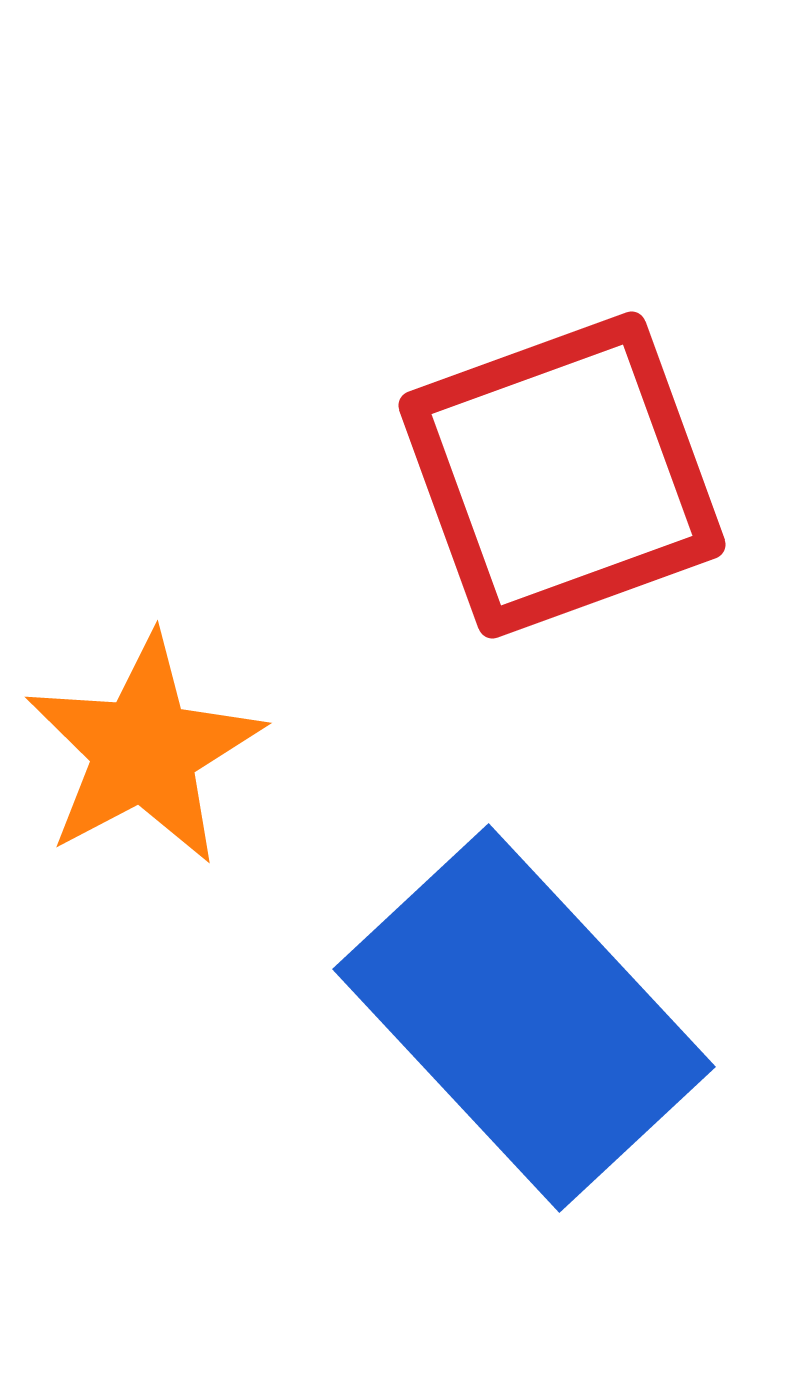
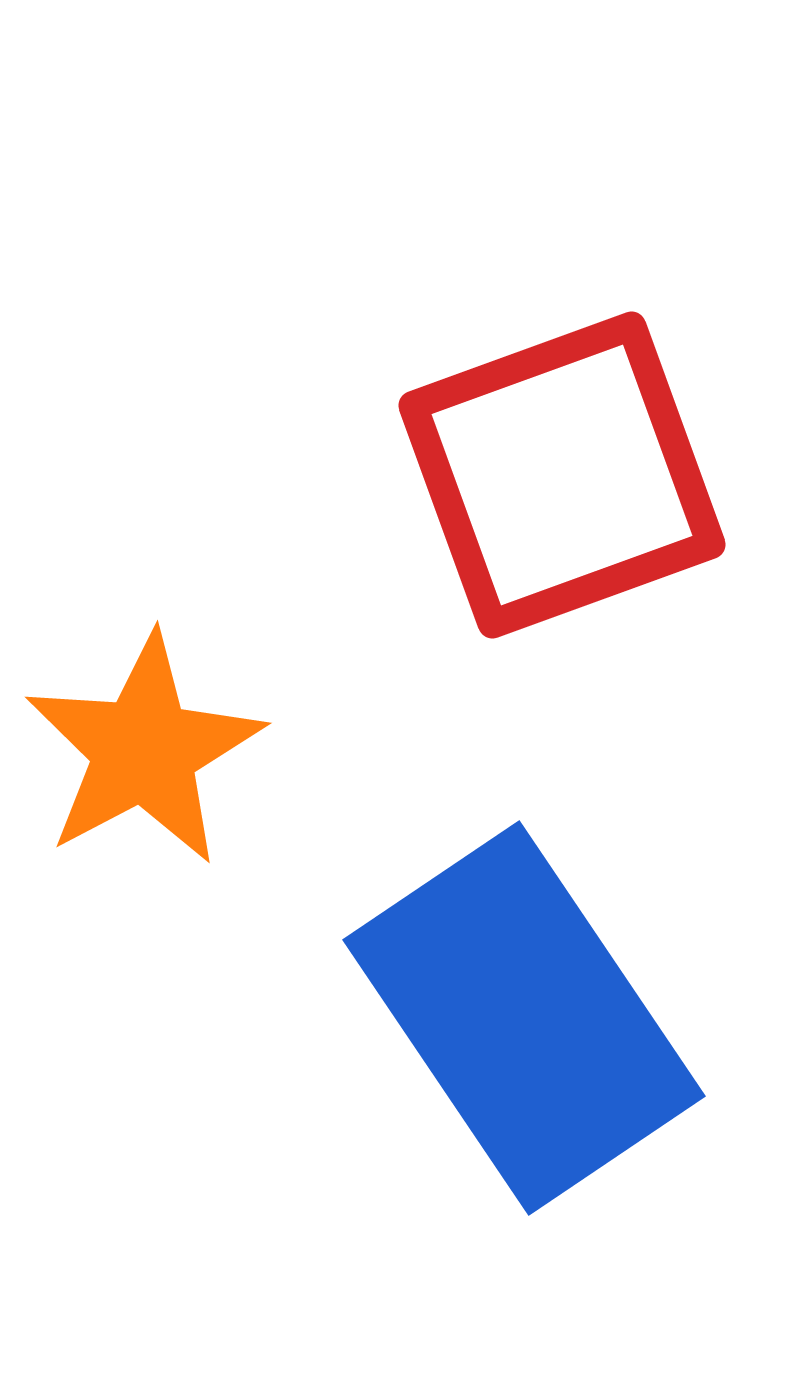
blue rectangle: rotated 9 degrees clockwise
